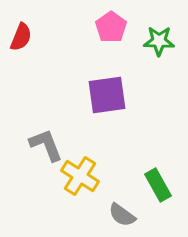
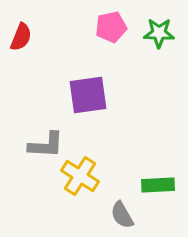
pink pentagon: rotated 24 degrees clockwise
green star: moved 8 px up
purple square: moved 19 px left
gray L-shape: rotated 114 degrees clockwise
green rectangle: rotated 64 degrees counterclockwise
gray semicircle: rotated 24 degrees clockwise
